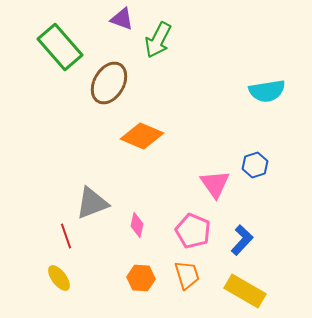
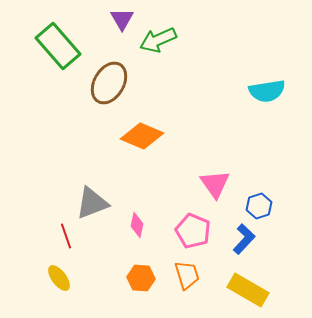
purple triangle: rotated 40 degrees clockwise
green arrow: rotated 39 degrees clockwise
green rectangle: moved 2 px left, 1 px up
blue hexagon: moved 4 px right, 41 px down
blue L-shape: moved 2 px right, 1 px up
yellow rectangle: moved 3 px right, 1 px up
